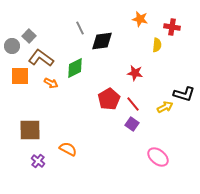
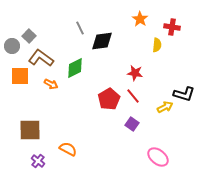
orange star: rotated 21 degrees clockwise
orange arrow: moved 1 px down
red line: moved 8 px up
